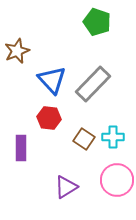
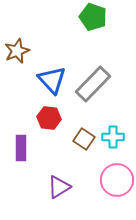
green pentagon: moved 4 px left, 5 px up
purple triangle: moved 7 px left
